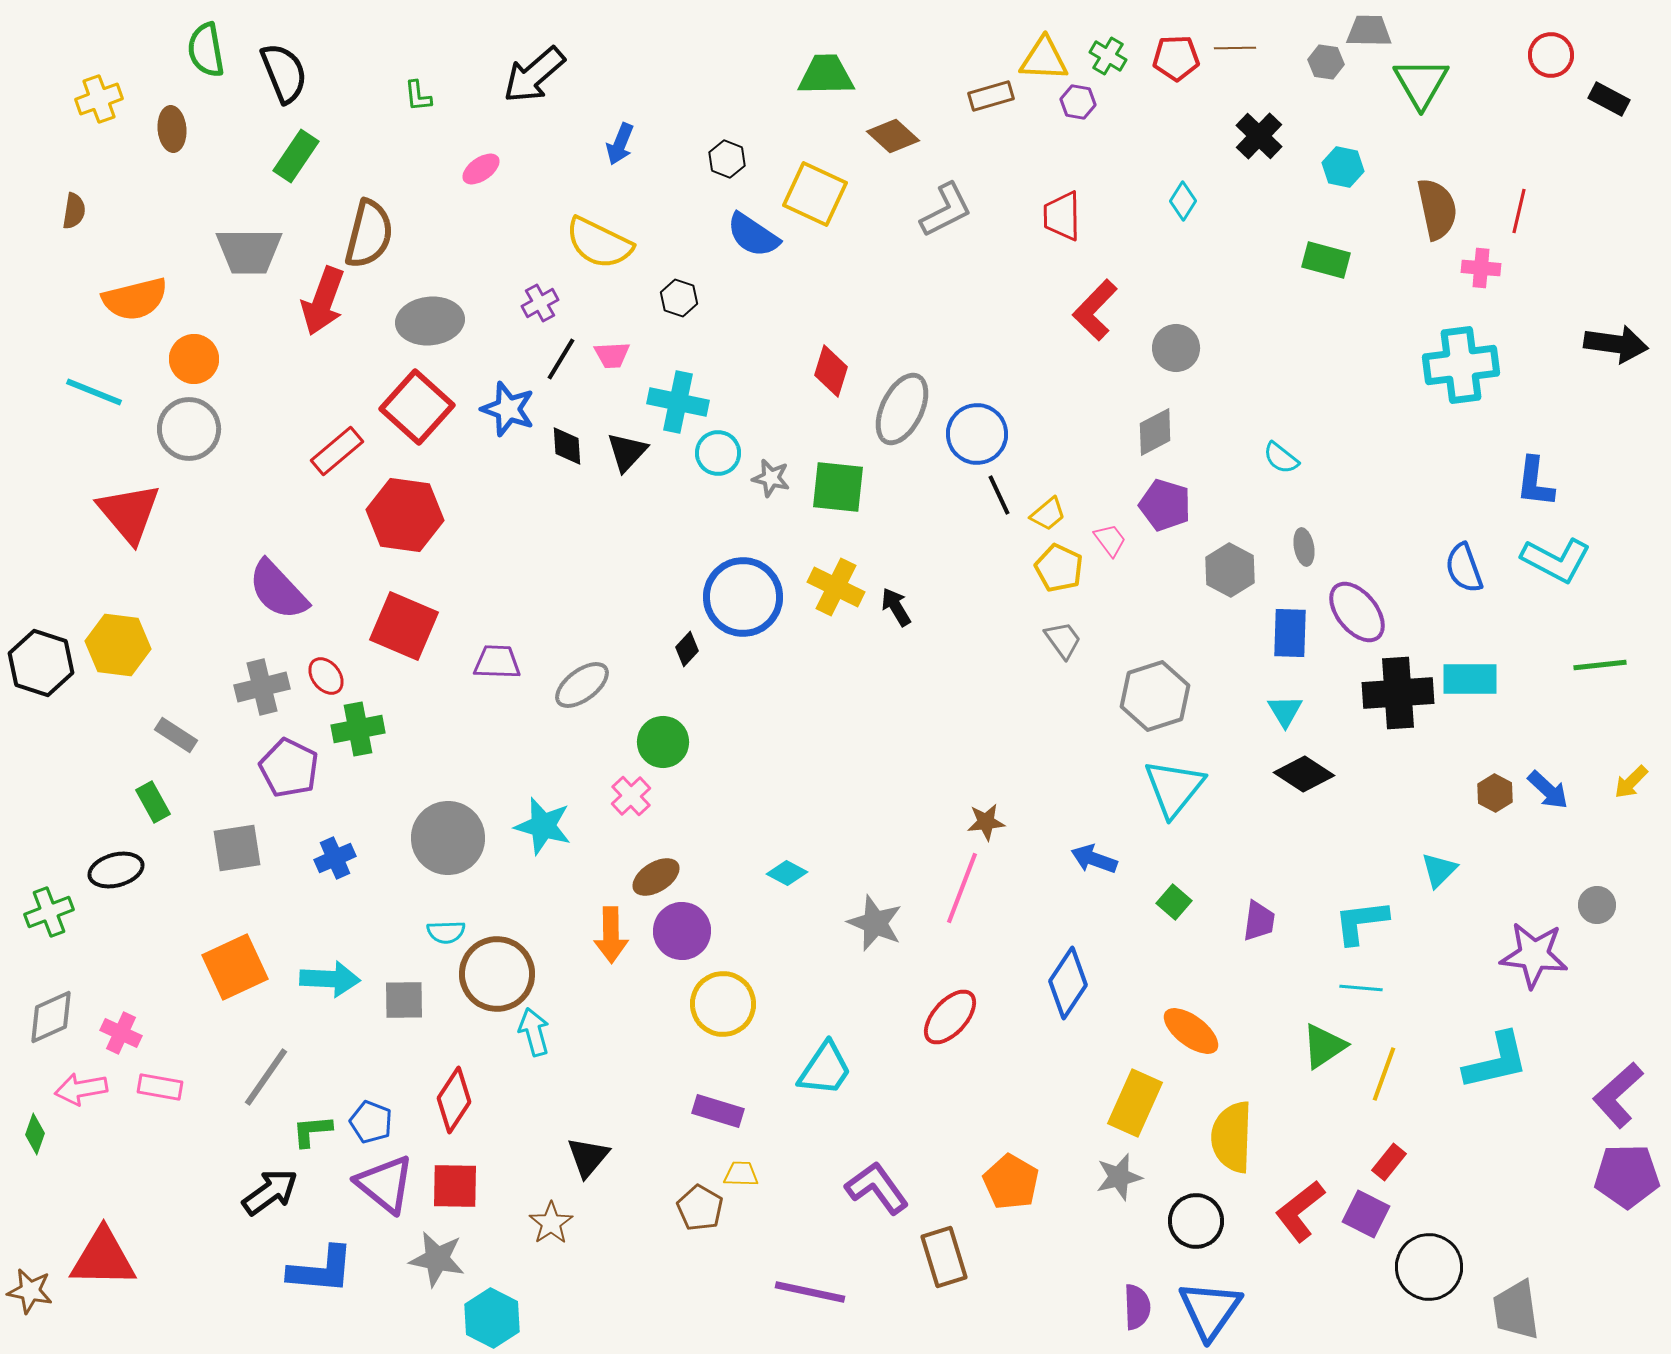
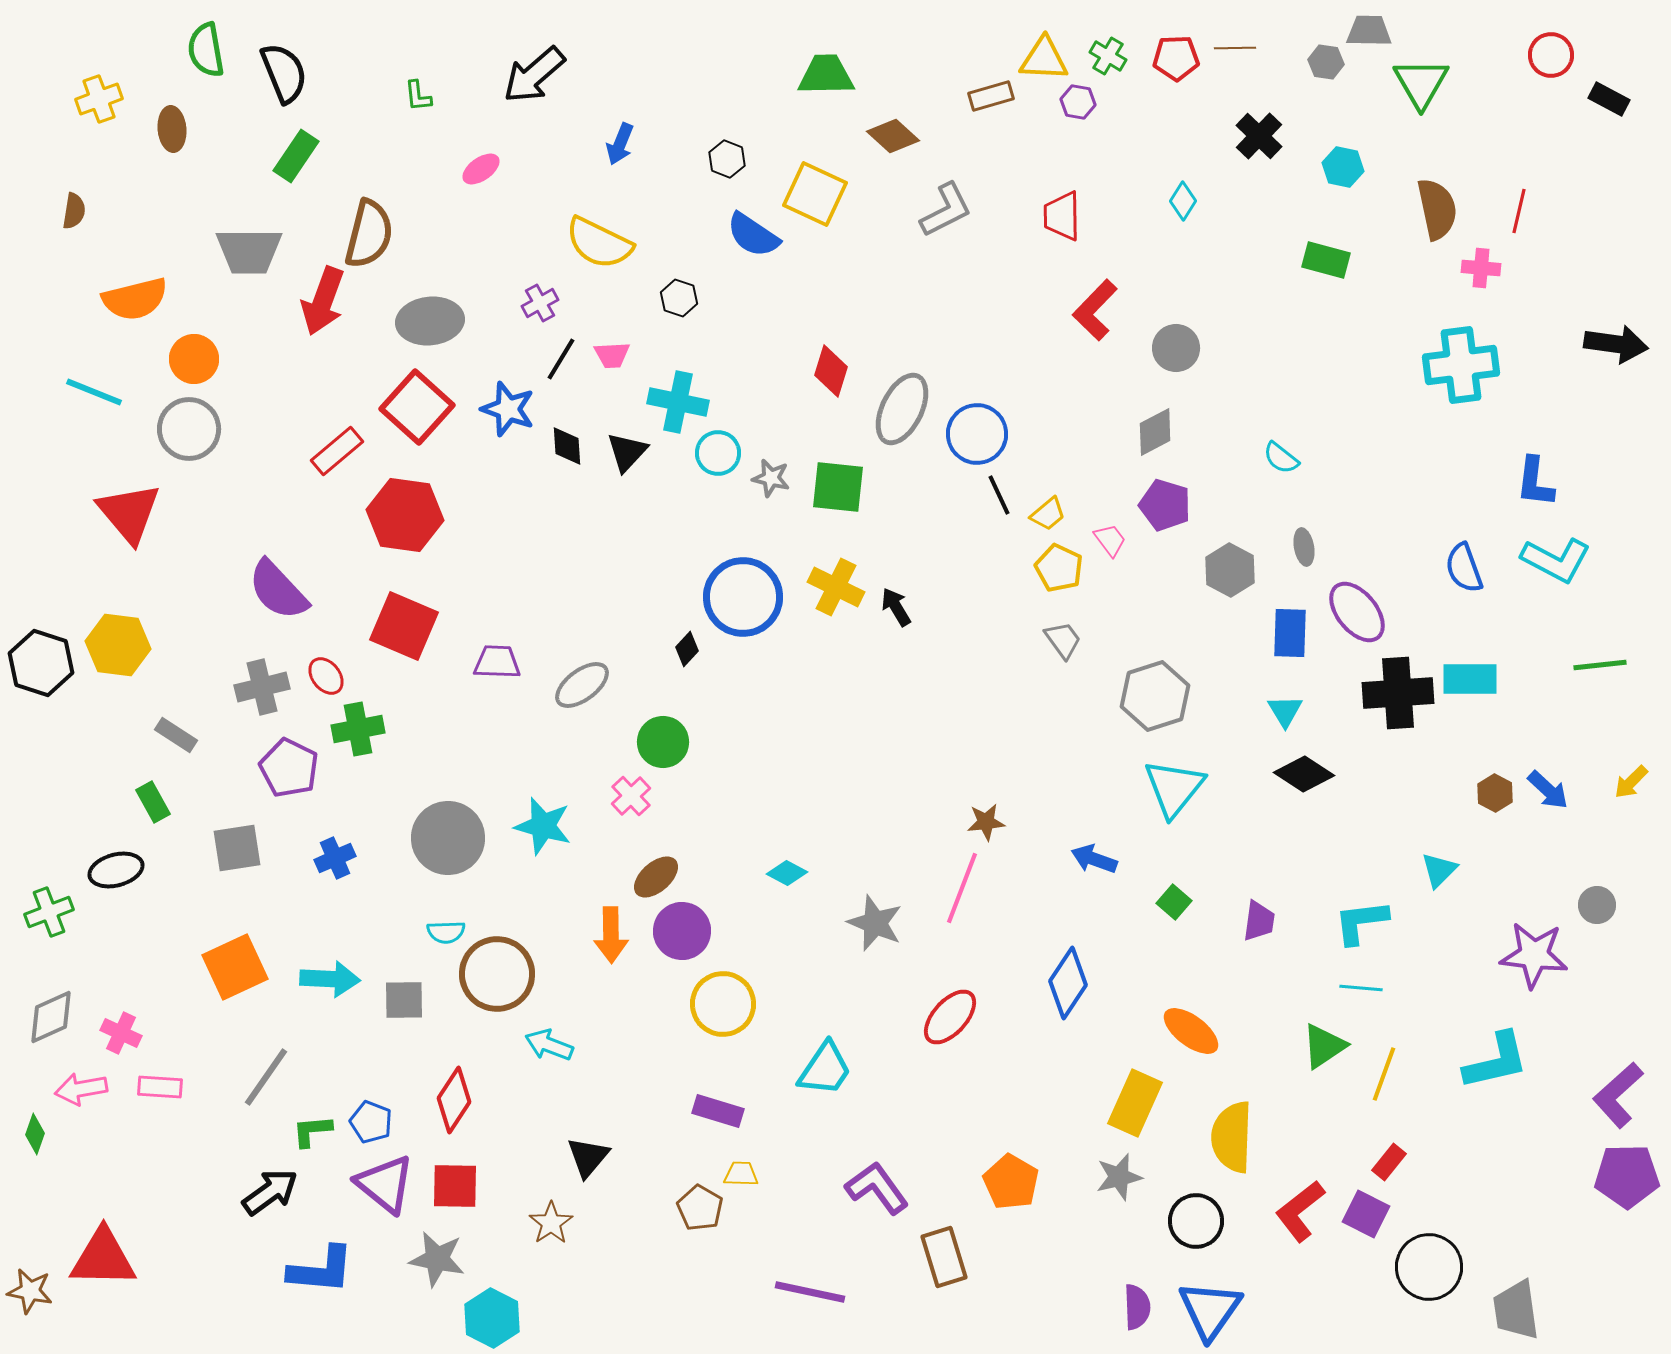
brown ellipse at (656, 877): rotated 9 degrees counterclockwise
cyan arrow at (534, 1032): moved 15 px right, 13 px down; rotated 54 degrees counterclockwise
pink rectangle at (160, 1087): rotated 6 degrees counterclockwise
